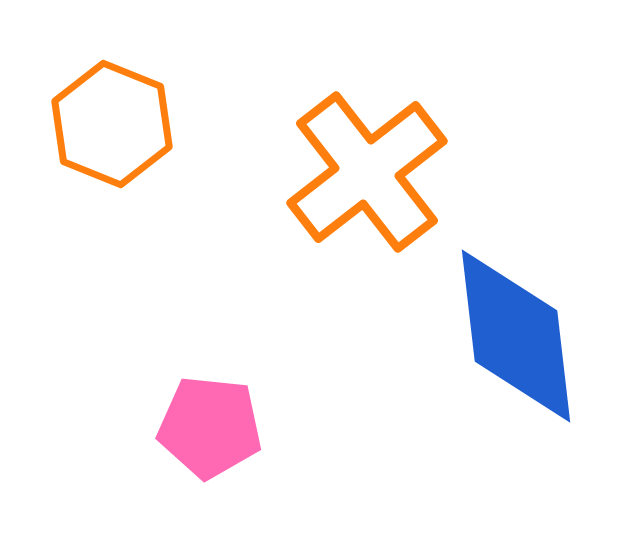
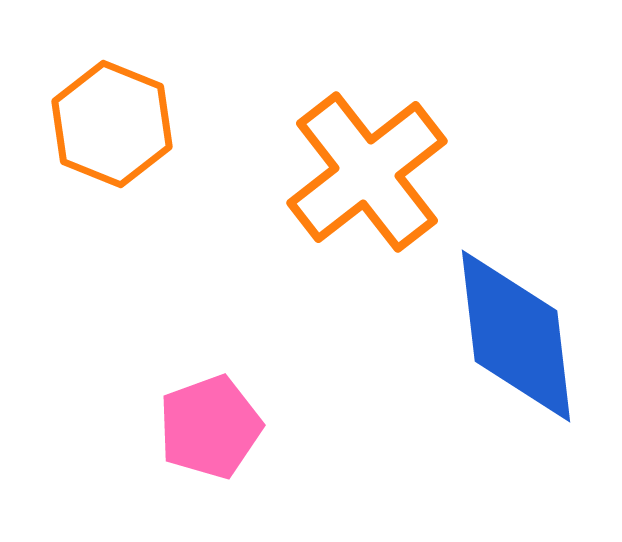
pink pentagon: rotated 26 degrees counterclockwise
